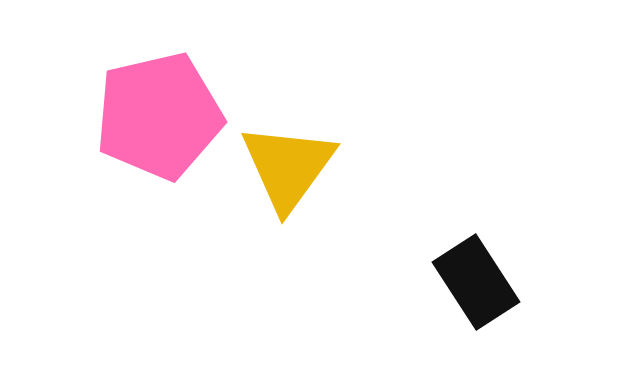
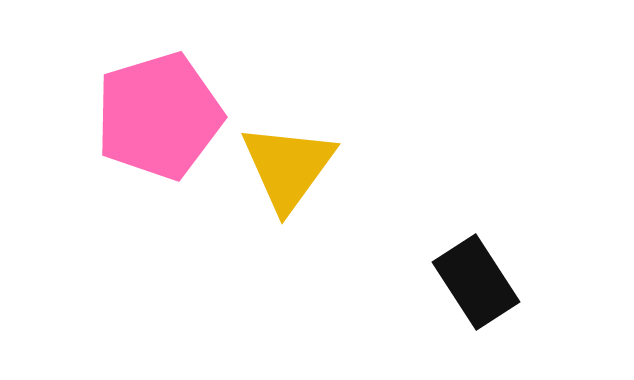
pink pentagon: rotated 4 degrees counterclockwise
